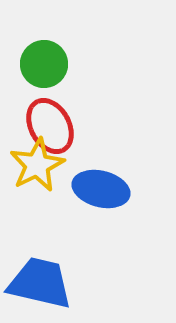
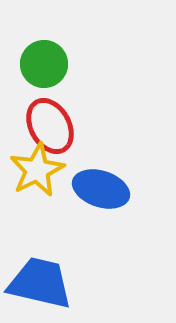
yellow star: moved 5 px down
blue ellipse: rotated 4 degrees clockwise
